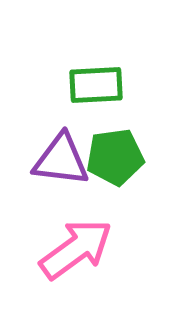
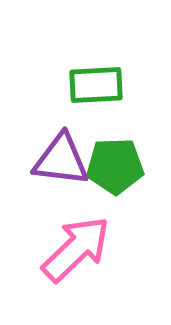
green pentagon: moved 9 px down; rotated 6 degrees clockwise
pink arrow: rotated 8 degrees counterclockwise
